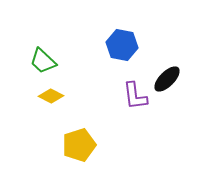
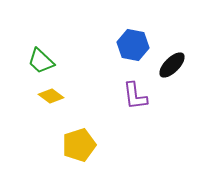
blue hexagon: moved 11 px right
green trapezoid: moved 2 px left
black ellipse: moved 5 px right, 14 px up
yellow diamond: rotated 10 degrees clockwise
